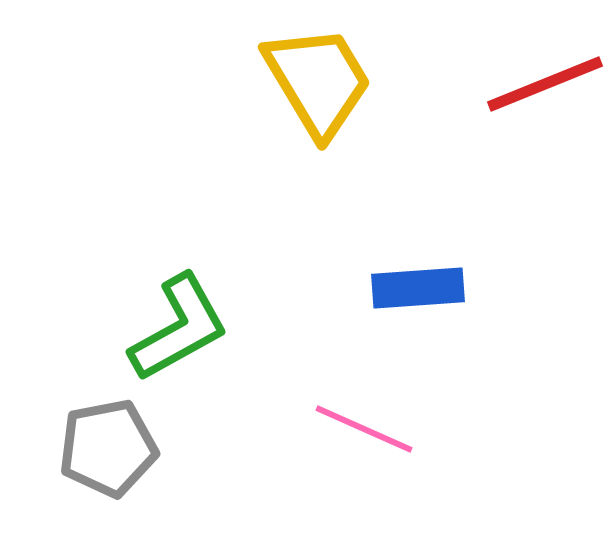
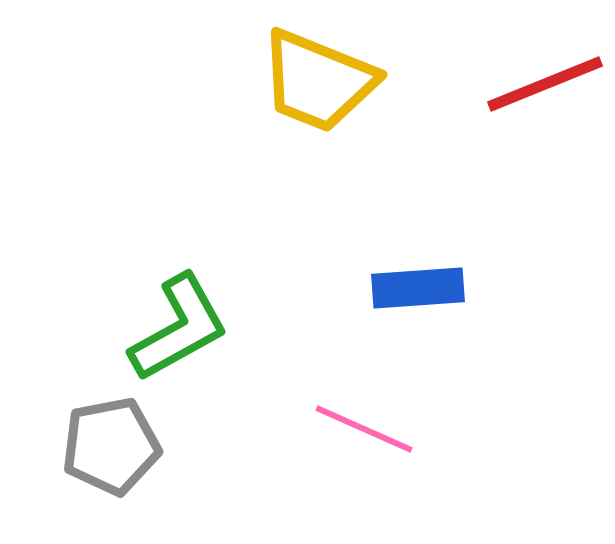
yellow trapezoid: rotated 143 degrees clockwise
gray pentagon: moved 3 px right, 2 px up
